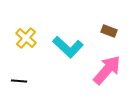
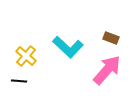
brown rectangle: moved 2 px right, 7 px down
yellow cross: moved 18 px down
